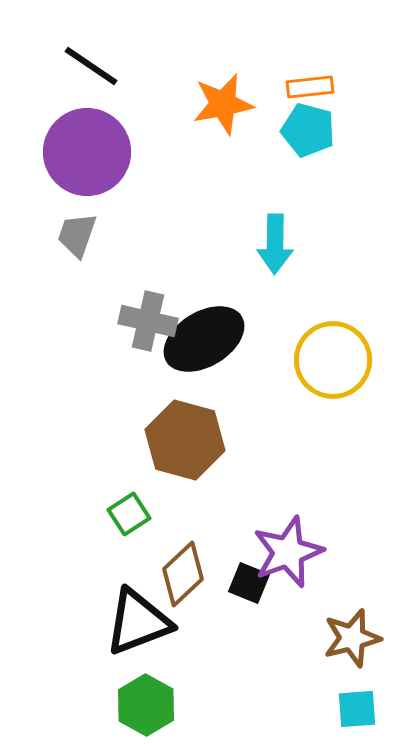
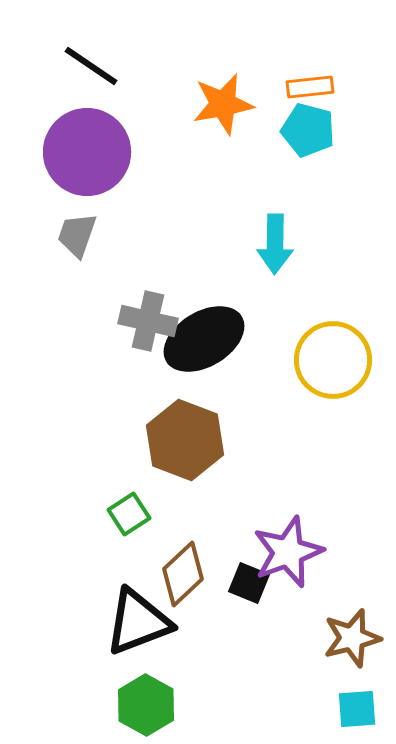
brown hexagon: rotated 6 degrees clockwise
